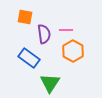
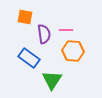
orange hexagon: rotated 25 degrees counterclockwise
green triangle: moved 2 px right, 3 px up
